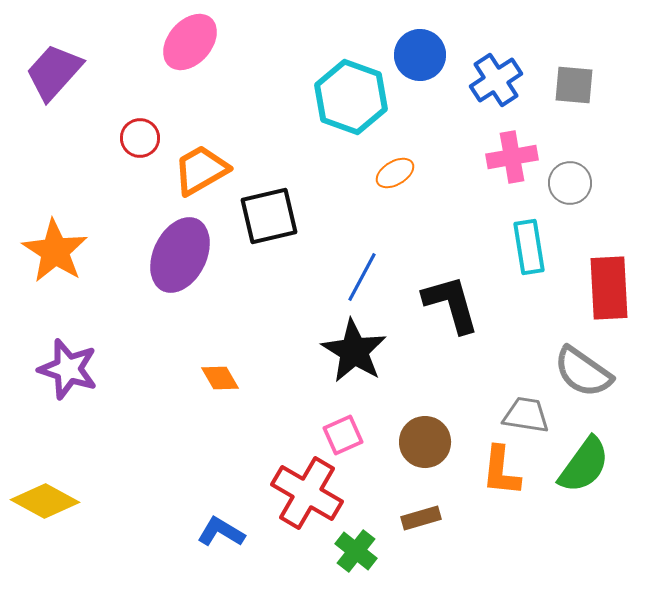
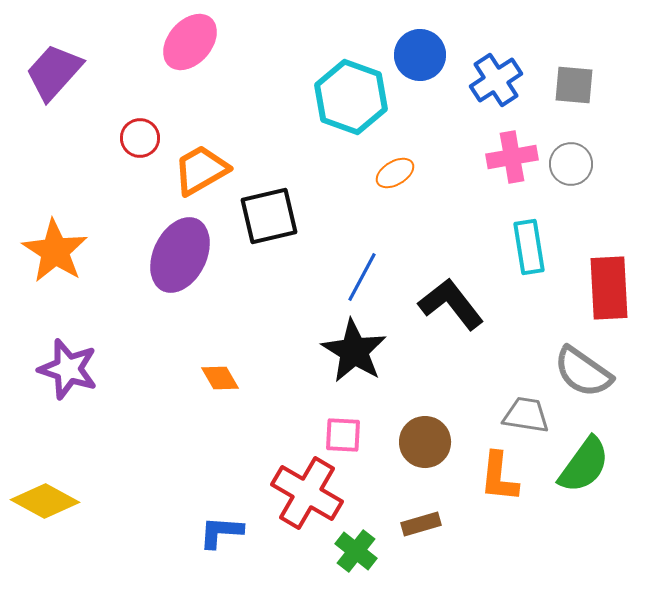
gray circle: moved 1 px right, 19 px up
black L-shape: rotated 22 degrees counterclockwise
pink square: rotated 27 degrees clockwise
orange L-shape: moved 2 px left, 6 px down
brown rectangle: moved 6 px down
blue L-shape: rotated 27 degrees counterclockwise
